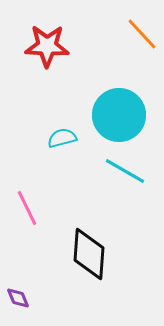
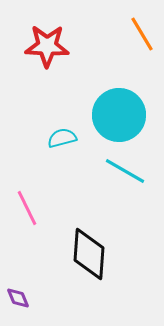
orange line: rotated 12 degrees clockwise
